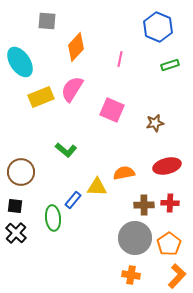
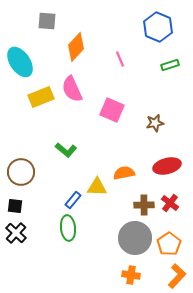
pink line: rotated 35 degrees counterclockwise
pink semicircle: rotated 56 degrees counterclockwise
red cross: rotated 36 degrees clockwise
green ellipse: moved 15 px right, 10 px down
